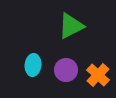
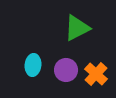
green triangle: moved 6 px right, 2 px down
orange cross: moved 2 px left, 1 px up
